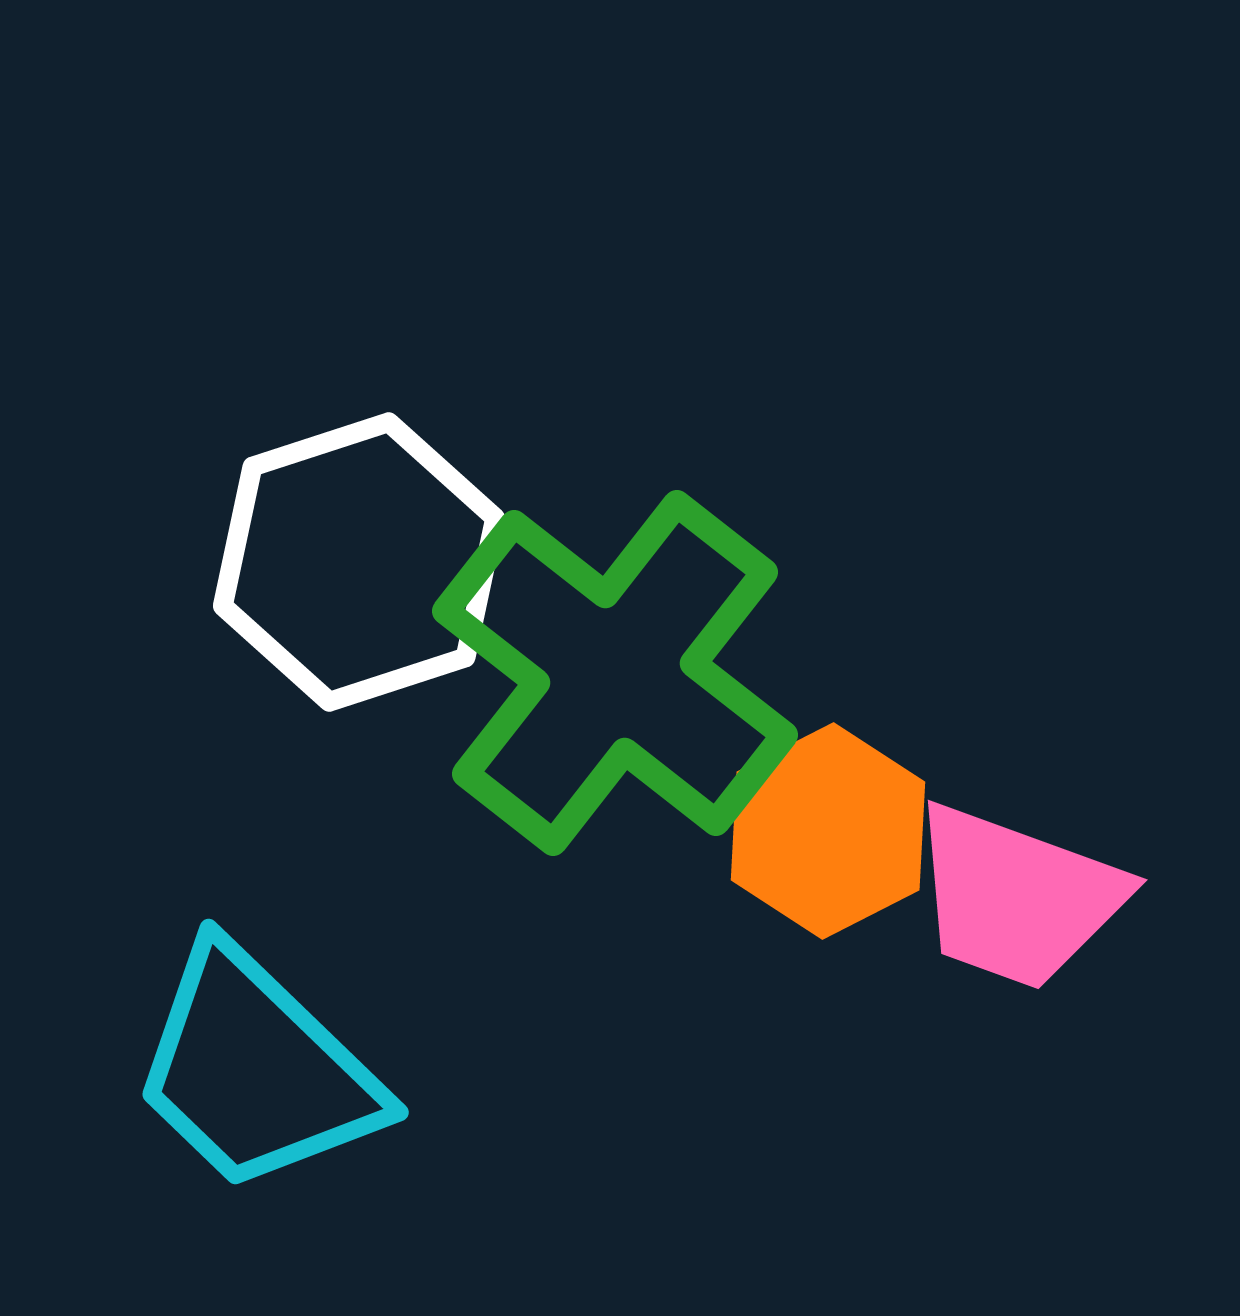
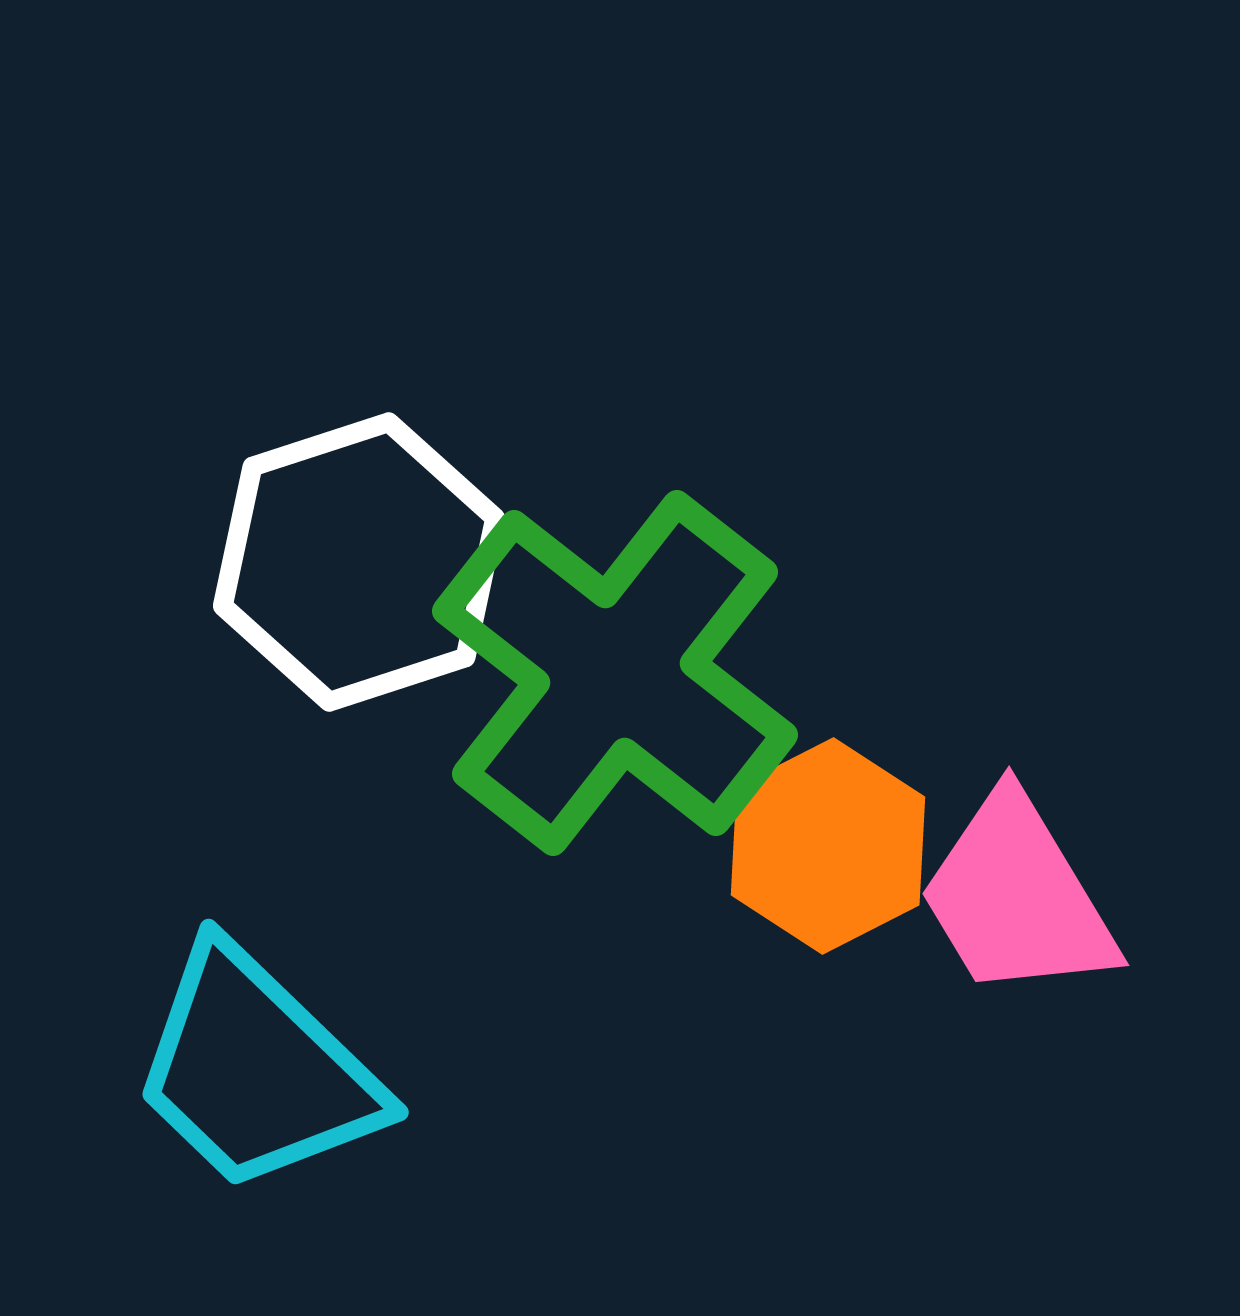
orange hexagon: moved 15 px down
pink trapezoid: rotated 39 degrees clockwise
